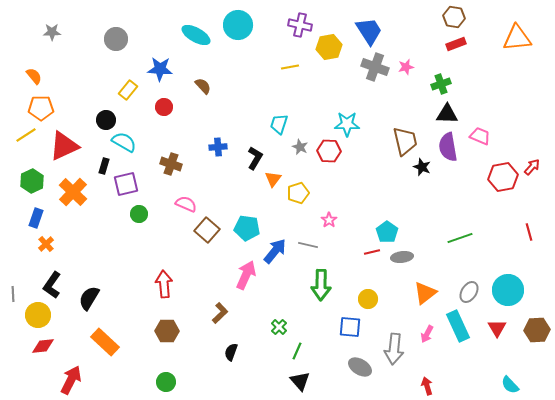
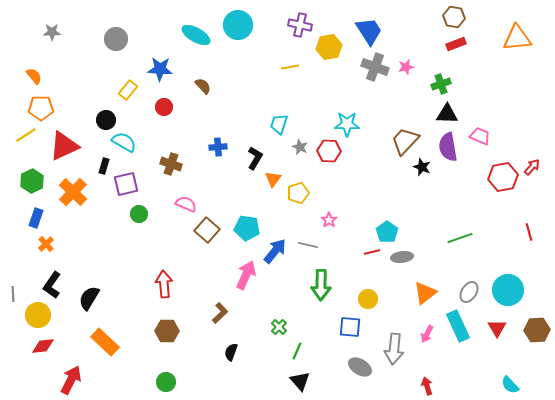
brown trapezoid at (405, 141): rotated 124 degrees counterclockwise
